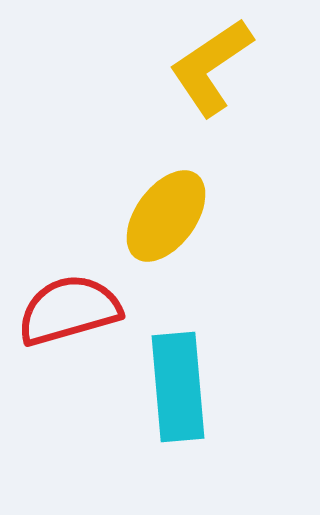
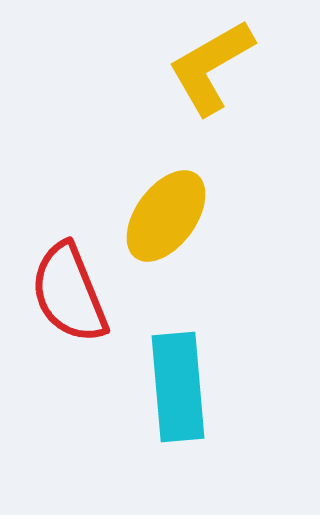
yellow L-shape: rotated 4 degrees clockwise
red semicircle: moved 17 px up; rotated 96 degrees counterclockwise
